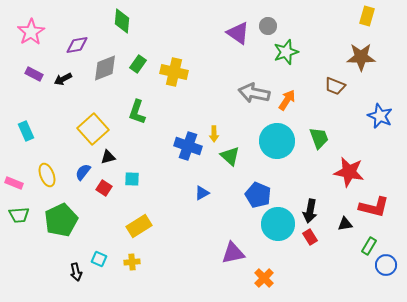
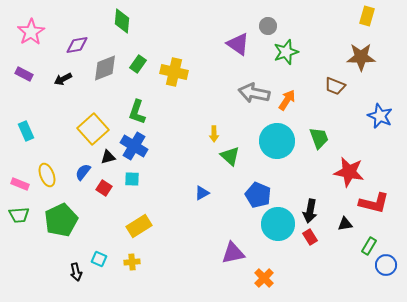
purple triangle at (238, 33): moved 11 px down
purple rectangle at (34, 74): moved 10 px left
blue cross at (188, 146): moved 54 px left; rotated 12 degrees clockwise
pink rectangle at (14, 183): moved 6 px right, 1 px down
red L-shape at (374, 207): moved 4 px up
